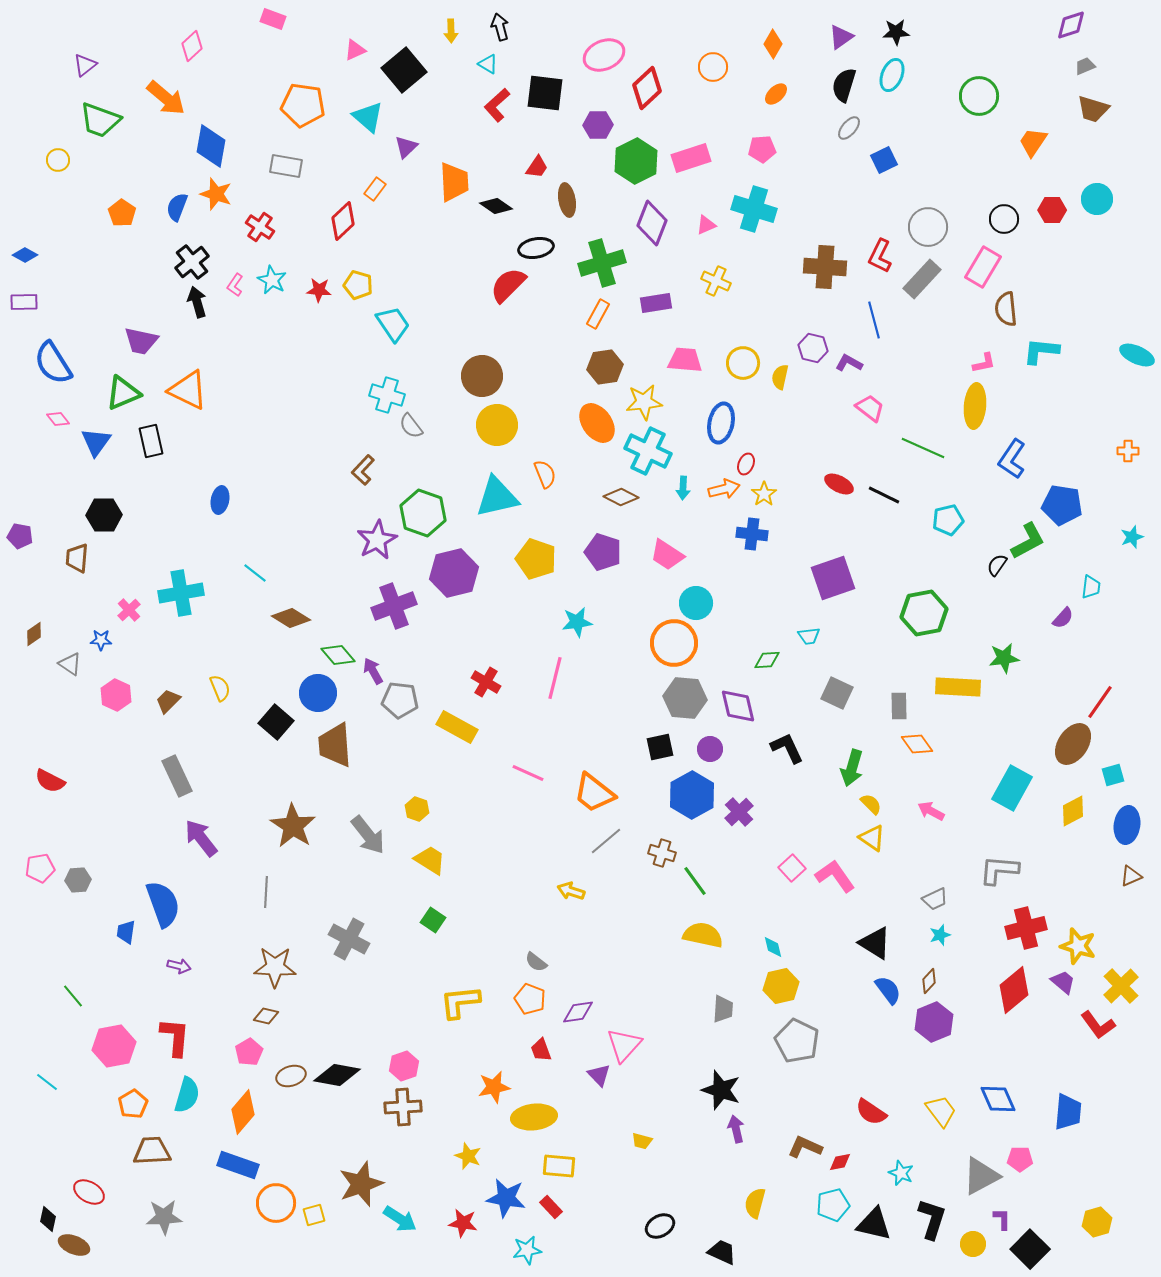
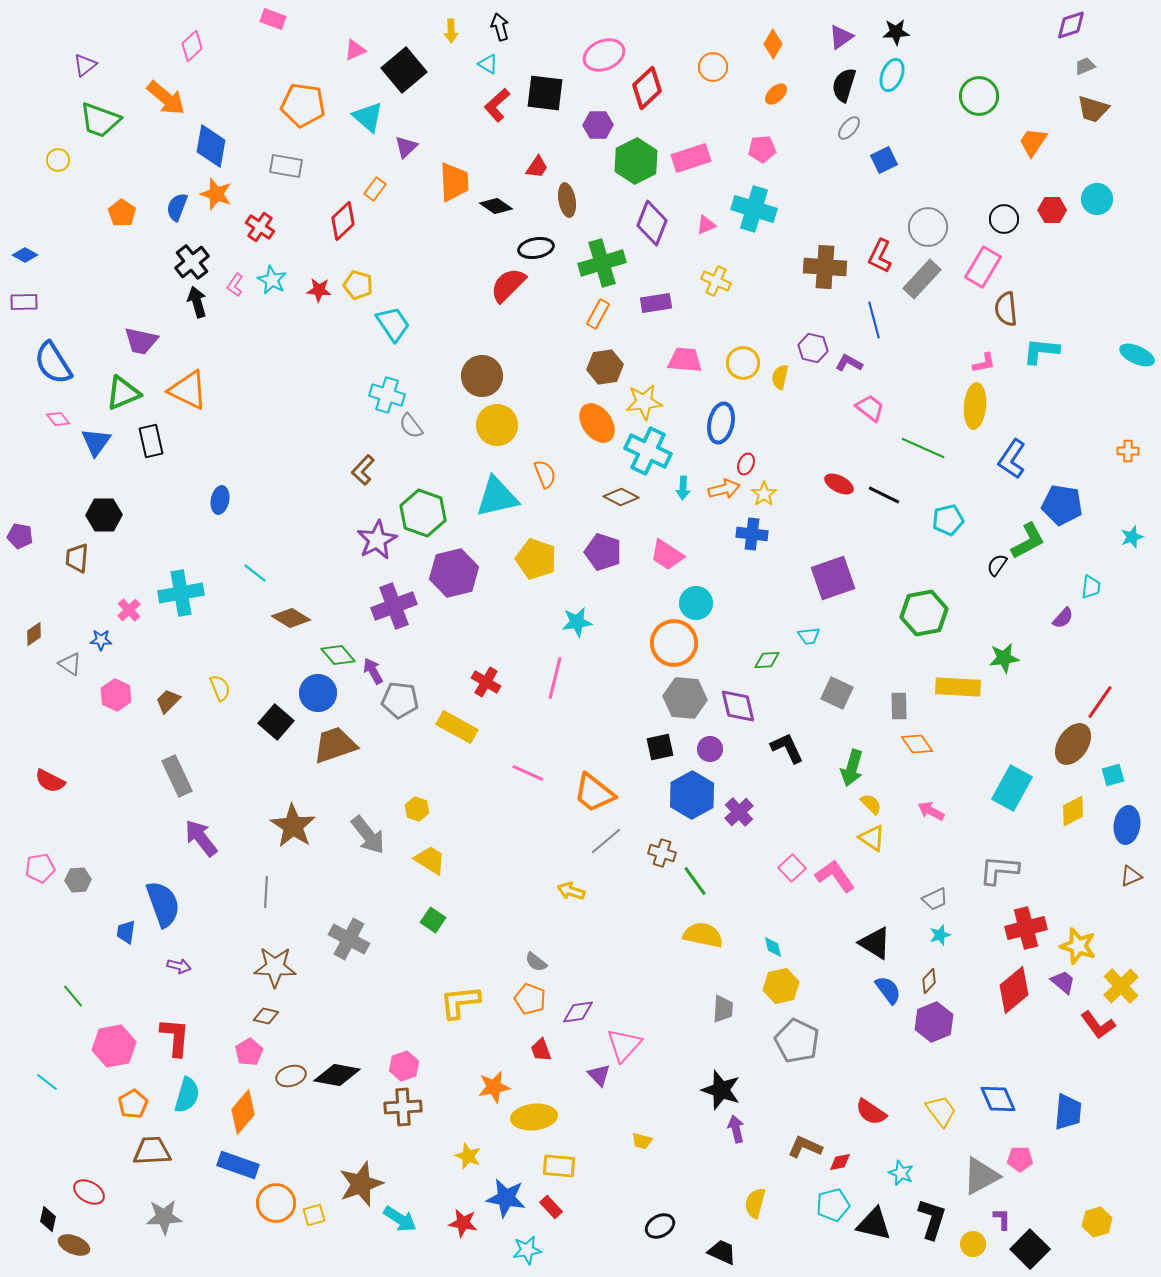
brown trapezoid at (335, 745): rotated 75 degrees clockwise
